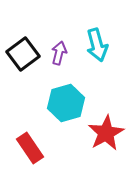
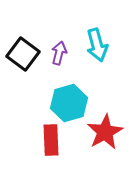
black square: rotated 16 degrees counterclockwise
cyan hexagon: moved 3 px right
red star: moved 1 px left, 1 px up
red rectangle: moved 21 px right, 8 px up; rotated 32 degrees clockwise
